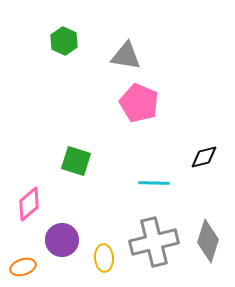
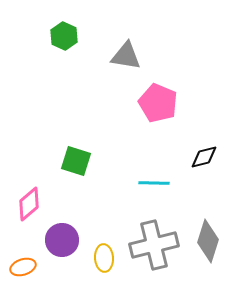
green hexagon: moved 5 px up
pink pentagon: moved 19 px right
gray cross: moved 3 px down
